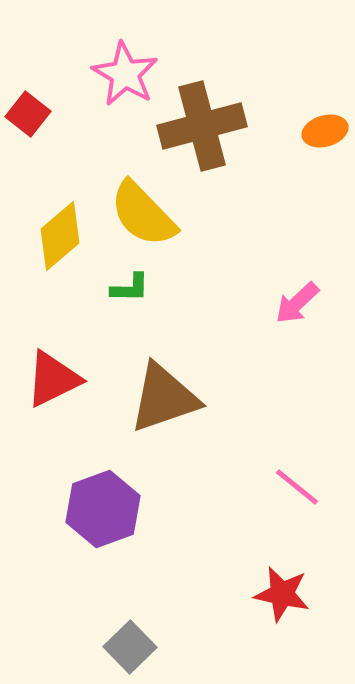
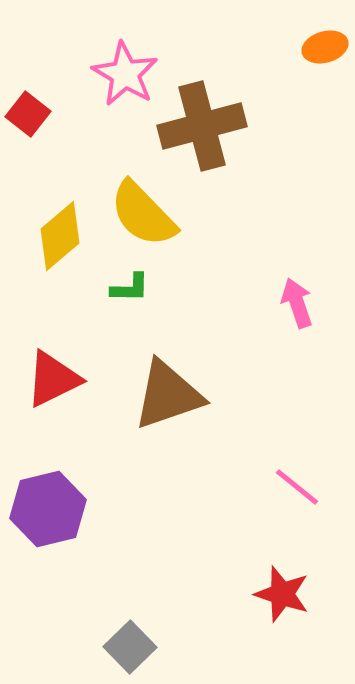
orange ellipse: moved 84 px up
pink arrow: rotated 114 degrees clockwise
brown triangle: moved 4 px right, 3 px up
purple hexagon: moved 55 px left; rotated 6 degrees clockwise
red star: rotated 6 degrees clockwise
